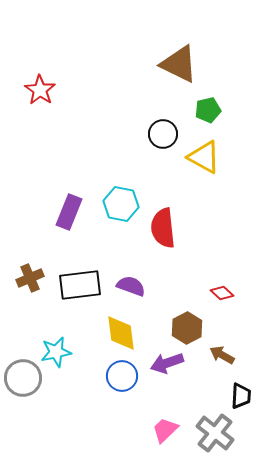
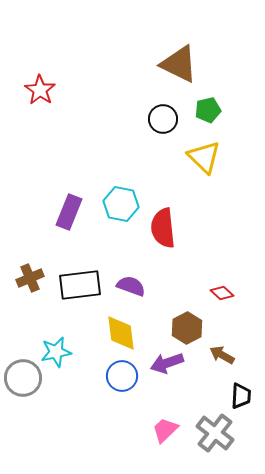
black circle: moved 15 px up
yellow triangle: rotated 15 degrees clockwise
